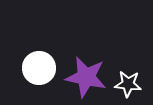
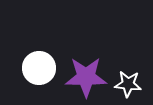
purple star: rotated 12 degrees counterclockwise
